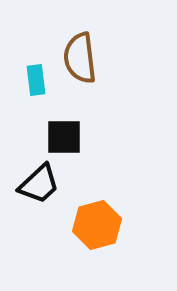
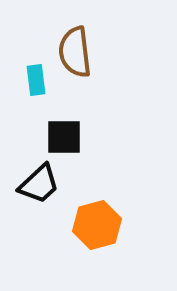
brown semicircle: moved 5 px left, 6 px up
